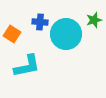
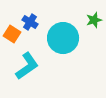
blue cross: moved 10 px left; rotated 28 degrees clockwise
cyan circle: moved 3 px left, 4 px down
cyan L-shape: rotated 24 degrees counterclockwise
